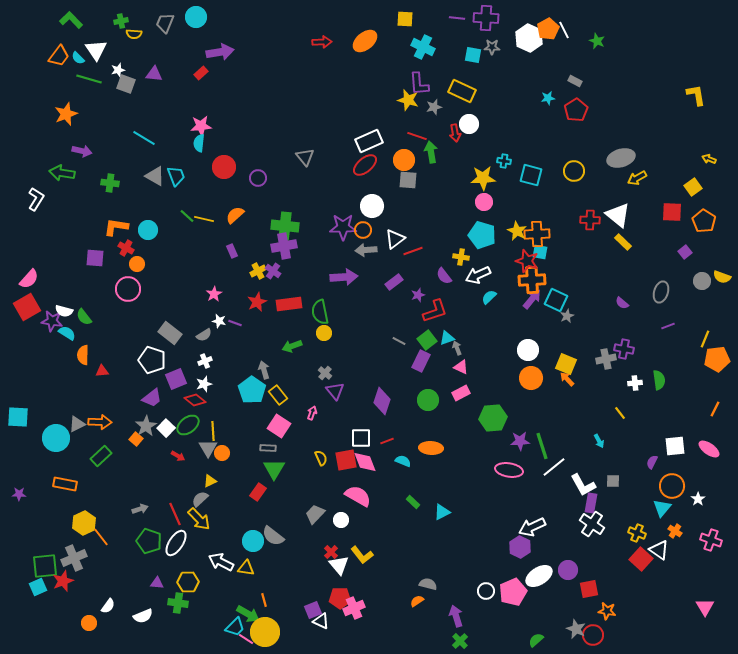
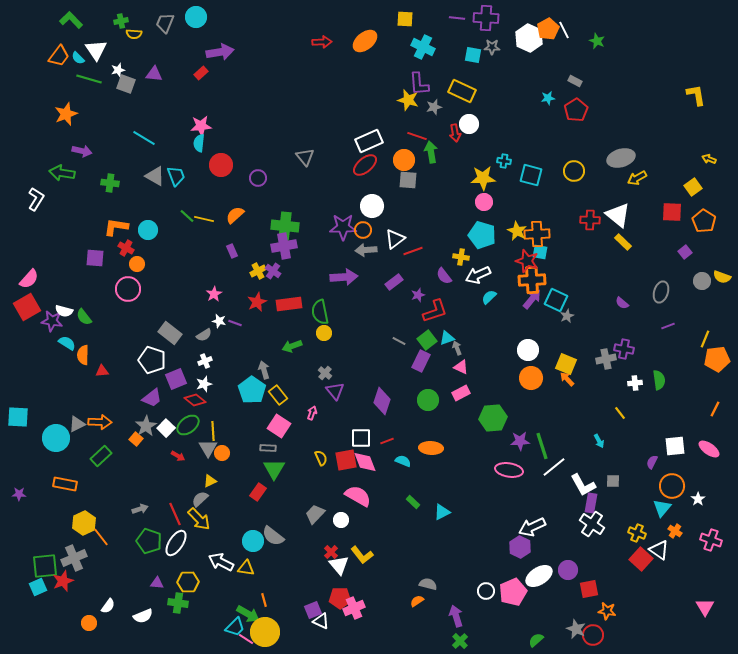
red circle at (224, 167): moved 3 px left, 2 px up
cyan semicircle at (67, 333): moved 10 px down
